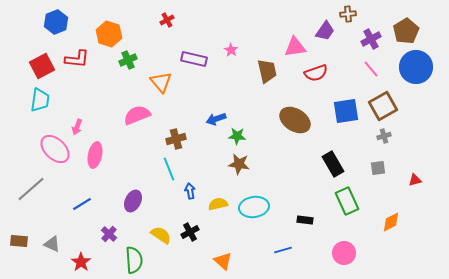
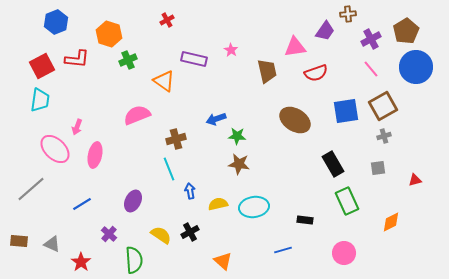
orange triangle at (161, 82): moved 3 px right, 1 px up; rotated 15 degrees counterclockwise
